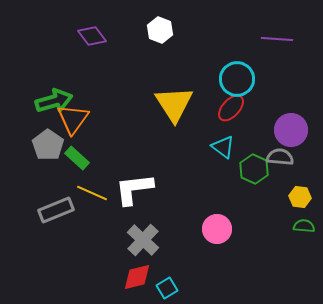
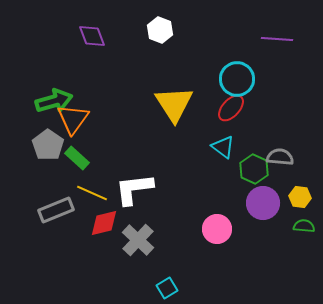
purple diamond: rotated 16 degrees clockwise
purple circle: moved 28 px left, 73 px down
gray cross: moved 5 px left
red diamond: moved 33 px left, 54 px up
